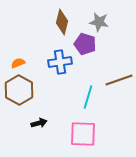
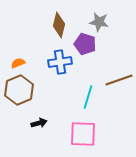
brown diamond: moved 3 px left, 3 px down
brown hexagon: rotated 8 degrees clockwise
